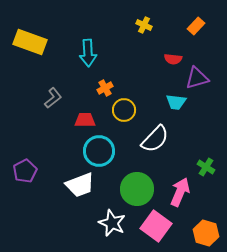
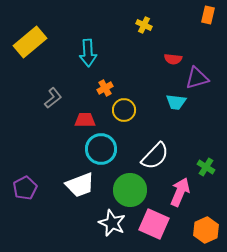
orange rectangle: moved 12 px right, 11 px up; rotated 30 degrees counterclockwise
yellow rectangle: rotated 60 degrees counterclockwise
white semicircle: moved 17 px down
cyan circle: moved 2 px right, 2 px up
purple pentagon: moved 17 px down
green circle: moved 7 px left, 1 px down
pink square: moved 2 px left, 2 px up; rotated 12 degrees counterclockwise
orange hexagon: moved 3 px up; rotated 20 degrees clockwise
